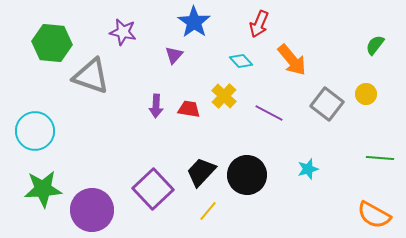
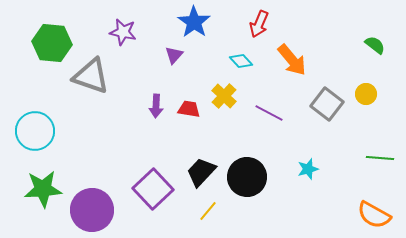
green semicircle: rotated 90 degrees clockwise
black circle: moved 2 px down
